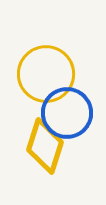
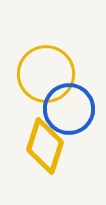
blue circle: moved 2 px right, 4 px up
